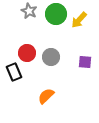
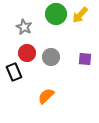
gray star: moved 5 px left, 16 px down
yellow arrow: moved 1 px right, 5 px up
purple square: moved 3 px up
